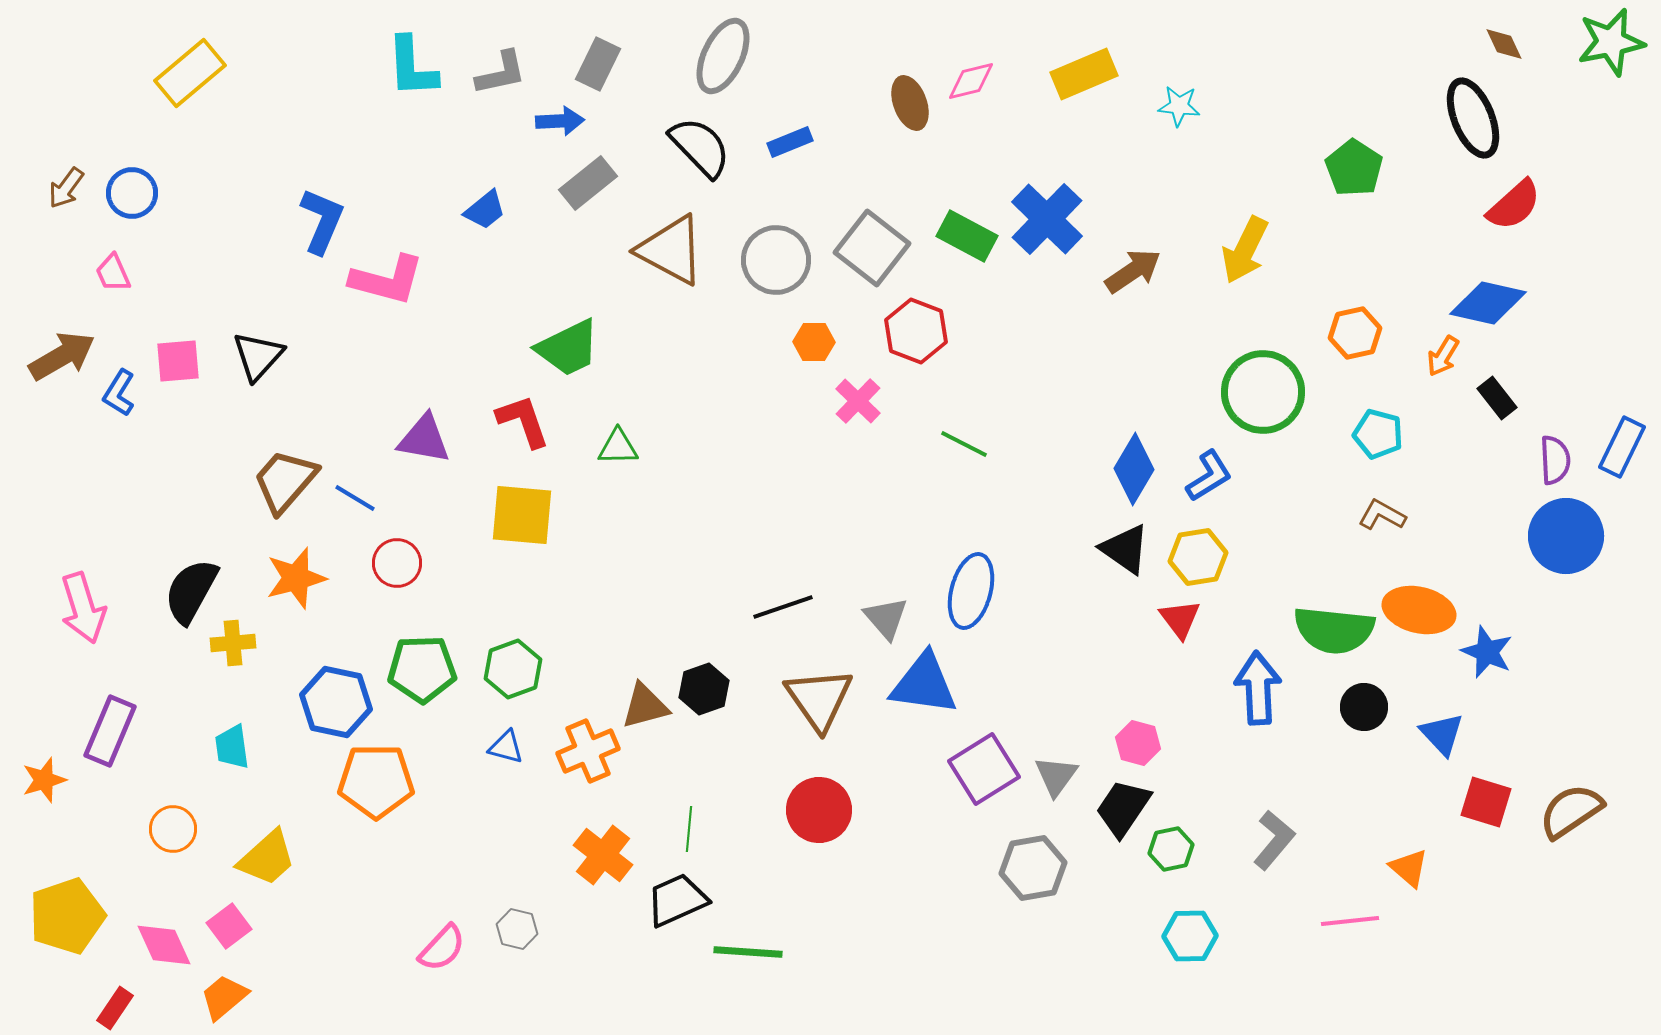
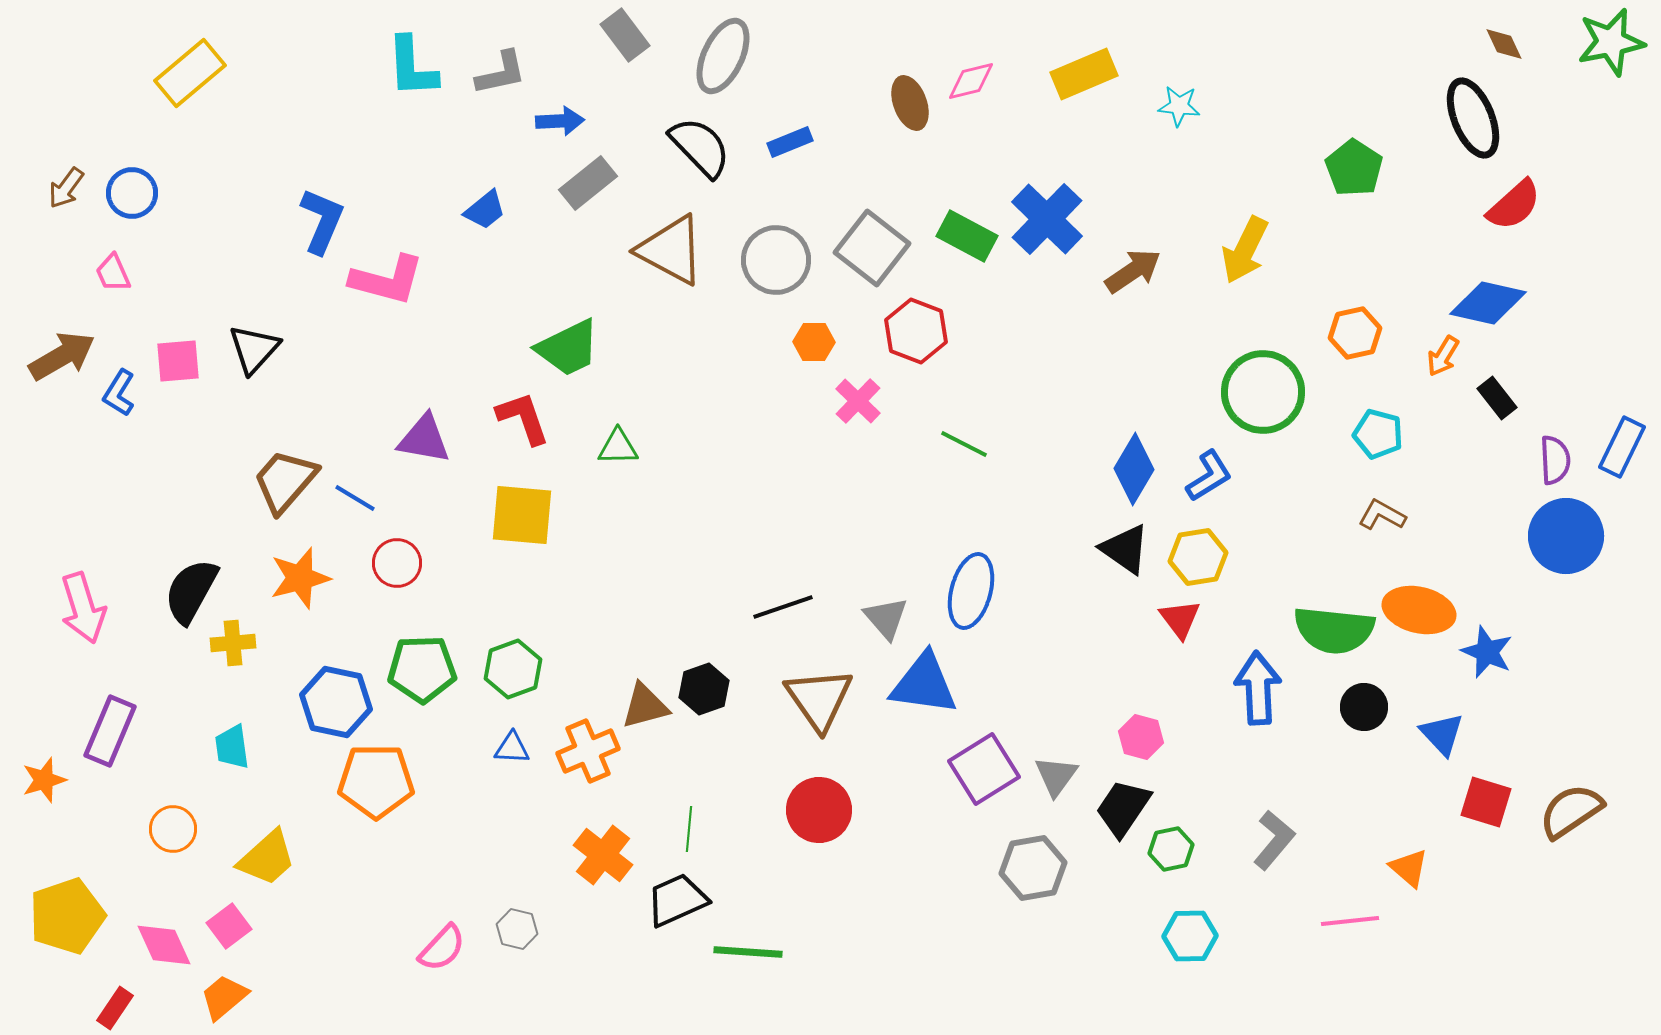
gray rectangle at (598, 64): moved 27 px right, 29 px up; rotated 63 degrees counterclockwise
black triangle at (258, 356): moved 4 px left, 7 px up
red L-shape at (523, 421): moved 3 px up
orange star at (296, 578): moved 4 px right
pink hexagon at (1138, 743): moved 3 px right, 6 px up
blue triangle at (506, 747): moved 6 px right, 1 px down; rotated 12 degrees counterclockwise
